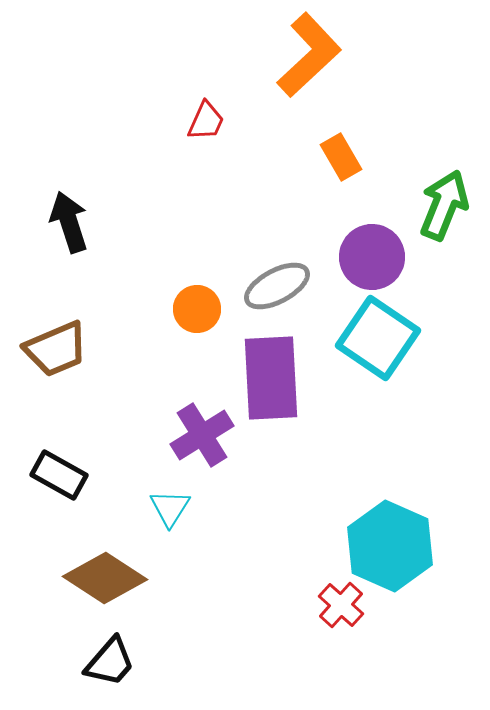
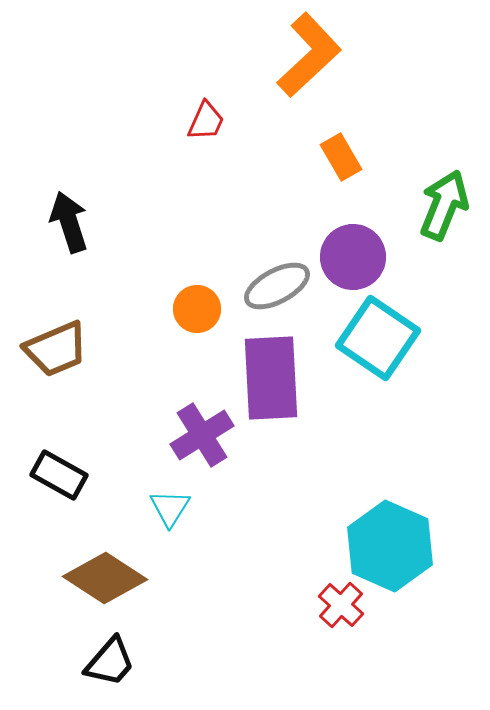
purple circle: moved 19 px left
